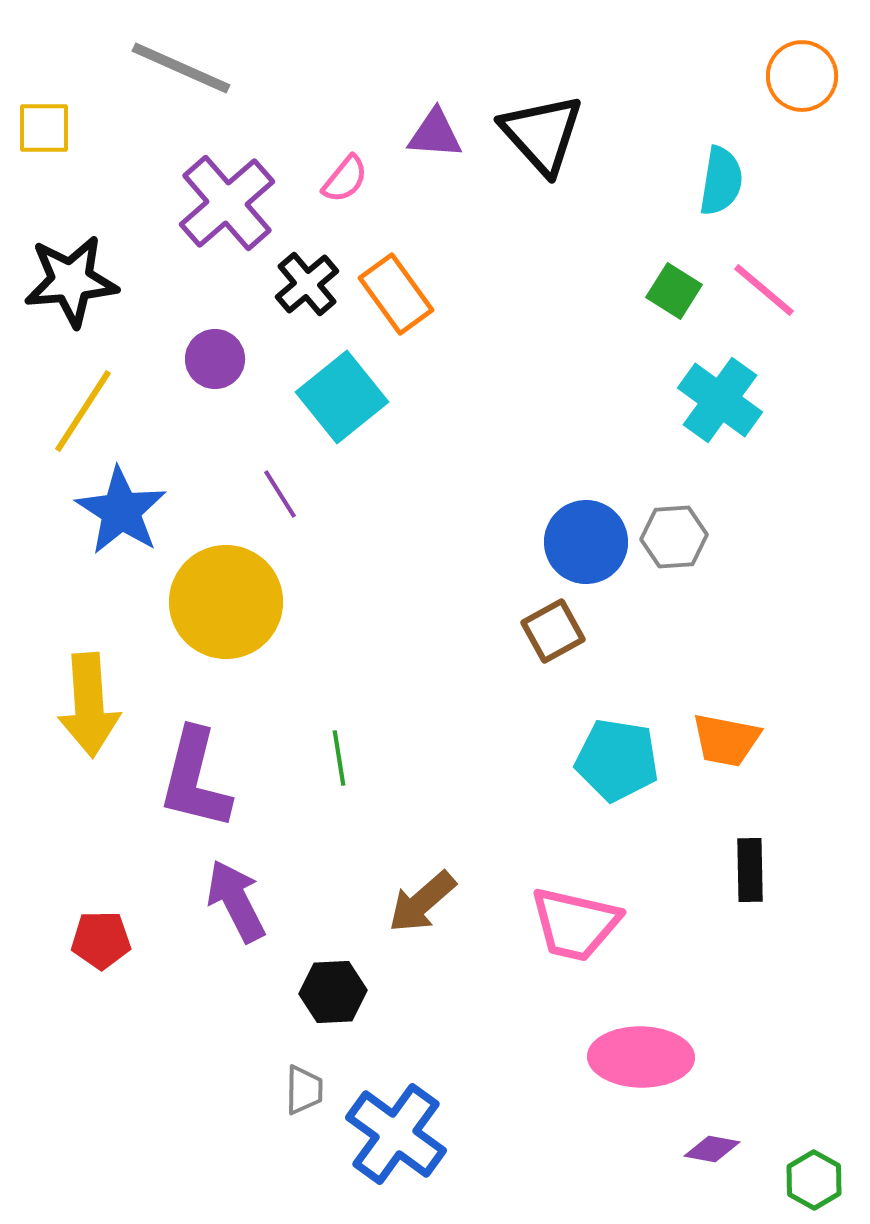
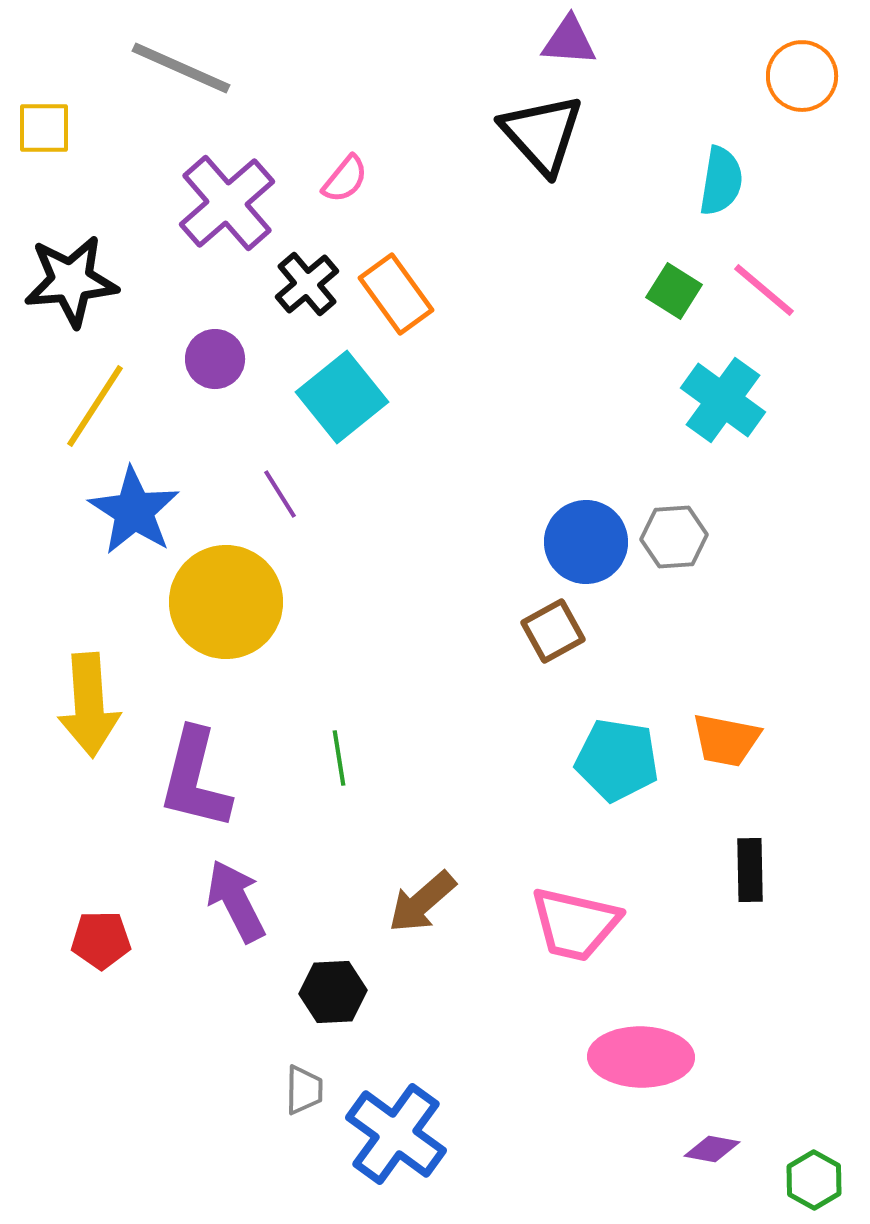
purple triangle: moved 134 px right, 93 px up
cyan cross: moved 3 px right
yellow line: moved 12 px right, 5 px up
blue star: moved 13 px right
